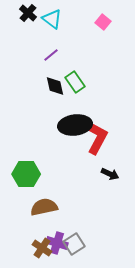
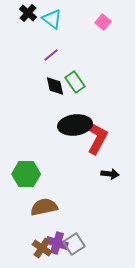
black arrow: rotated 18 degrees counterclockwise
